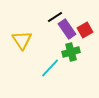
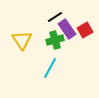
green cross: moved 16 px left, 12 px up
cyan line: rotated 15 degrees counterclockwise
